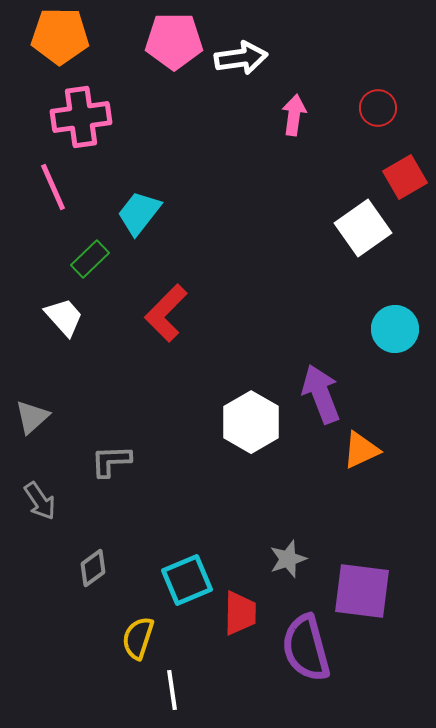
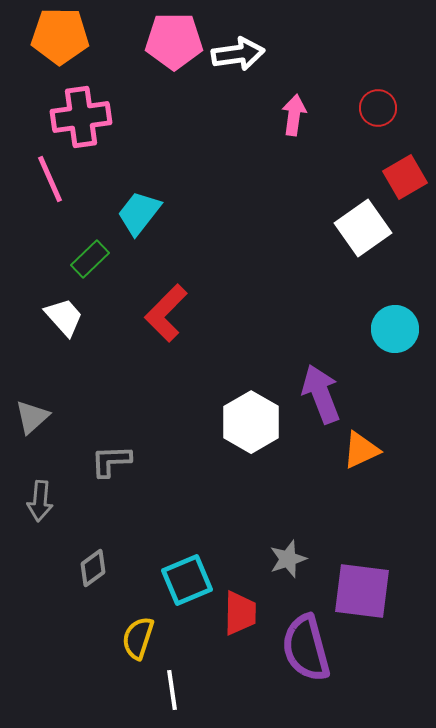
white arrow: moved 3 px left, 4 px up
pink line: moved 3 px left, 8 px up
gray arrow: rotated 39 degrees clockwise
